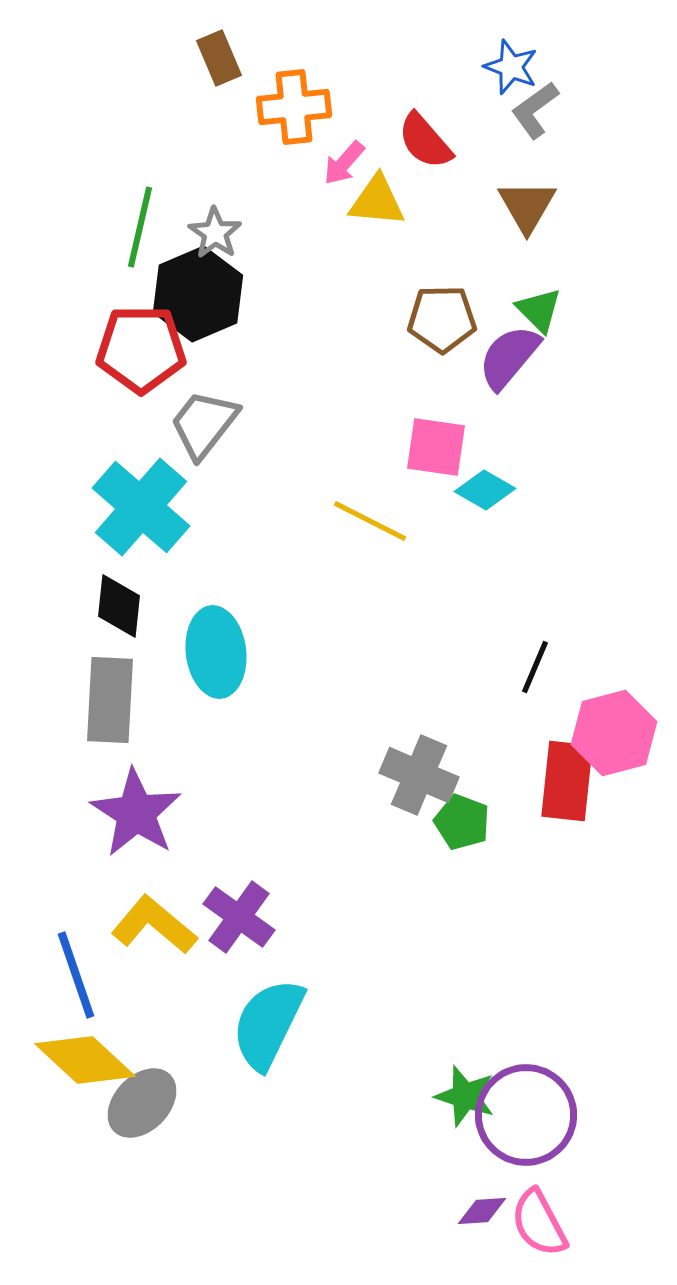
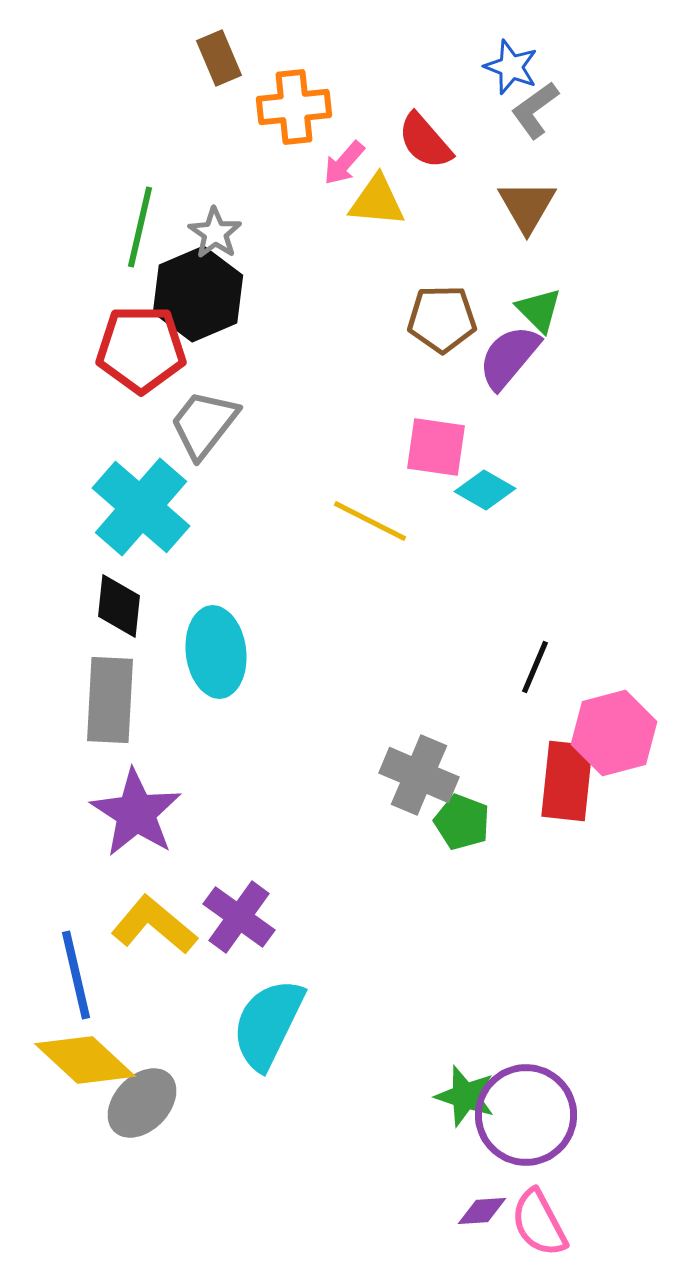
blue line: rotated 6 degrees clockwise
